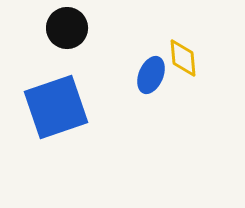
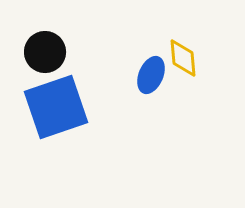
black circle: moved 22 px left, 24 px down
